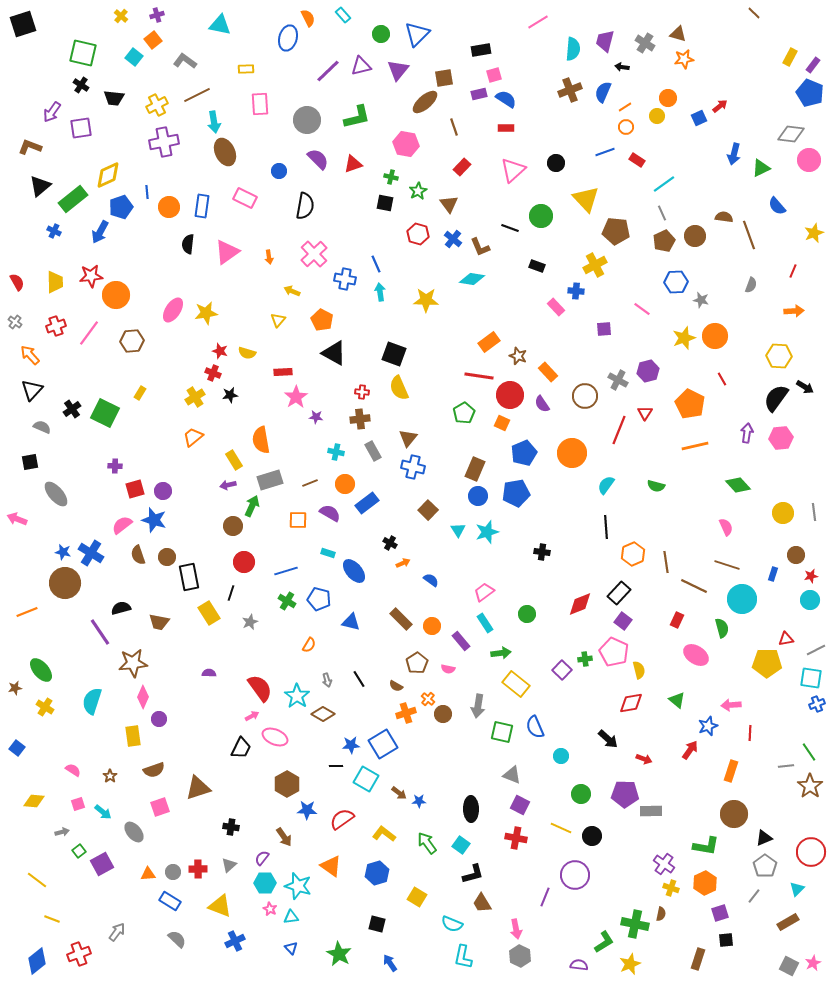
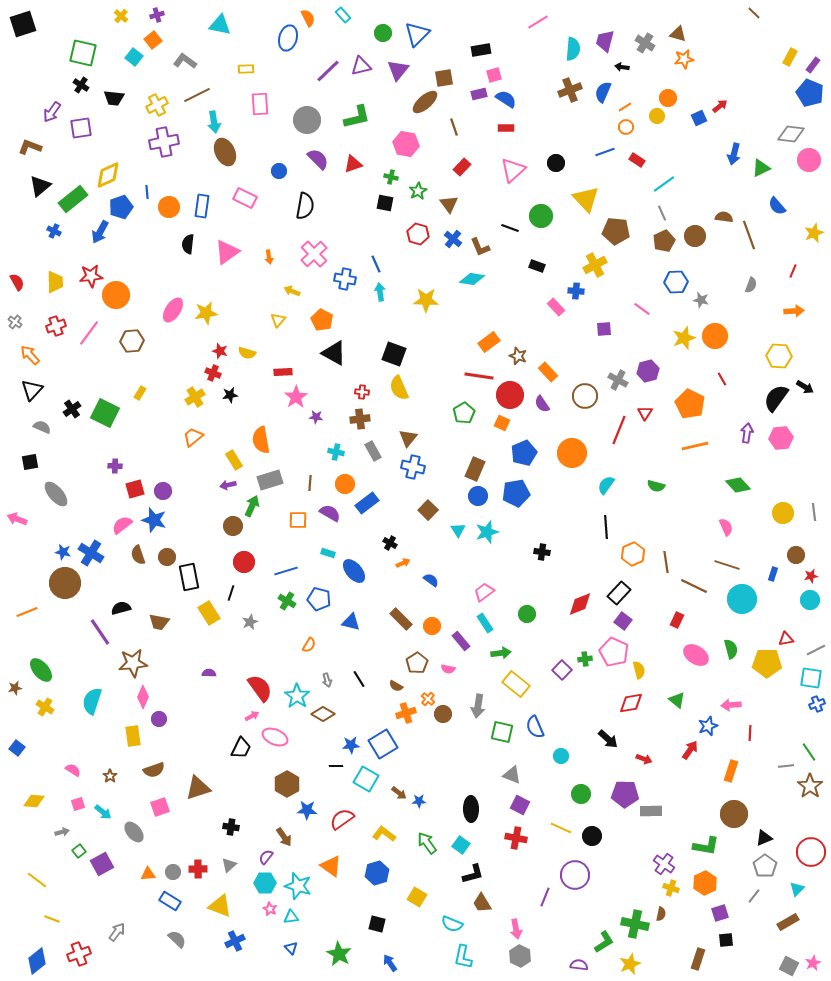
green circle at (381, 34): moved 2 px right, 1 px up
brown line at (310, 483): rotated 63 degrees counterclockwise
green semicircle at (722, 628): moved 9 px right, 21 px down
purple semicircle at (262, 858): moved 4 px right, 1 px up
